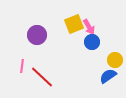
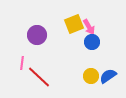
yellow circle: moved 24 px left, 16 px down
pink line: moved 3 px up
red line: moved 3 px left
